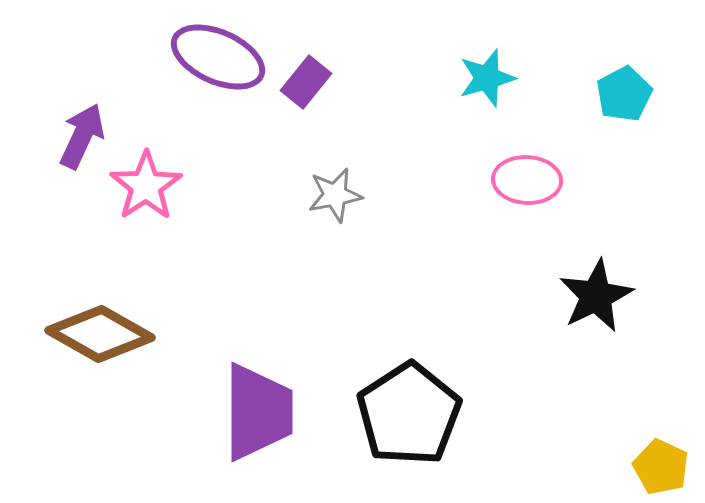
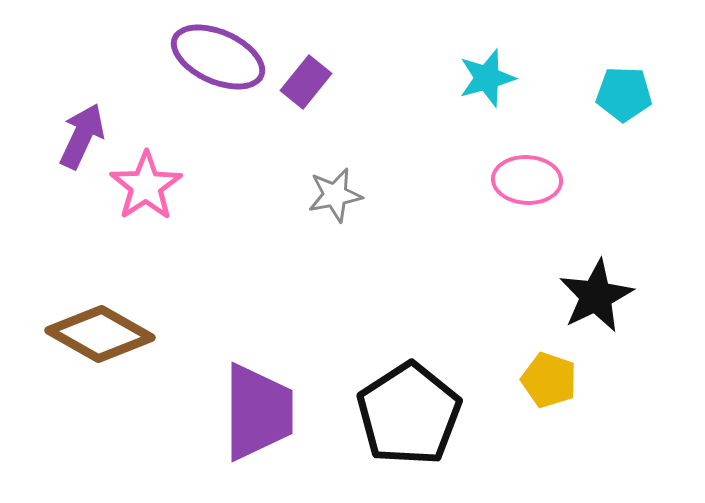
cyan pentagon: rotated 30 degrees clockwise
yellow pentagon: moved 112 px left, 87 px up; rotated 6 degrees counterclockwise
